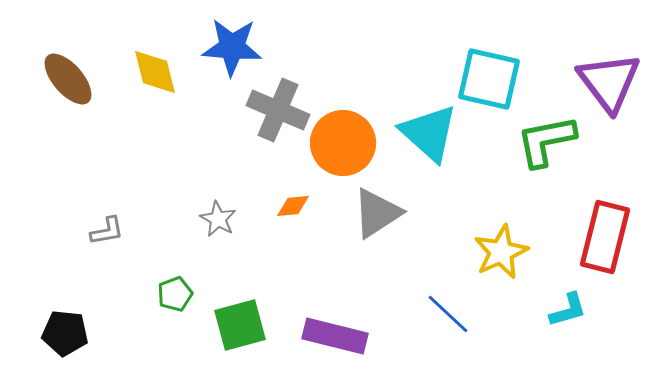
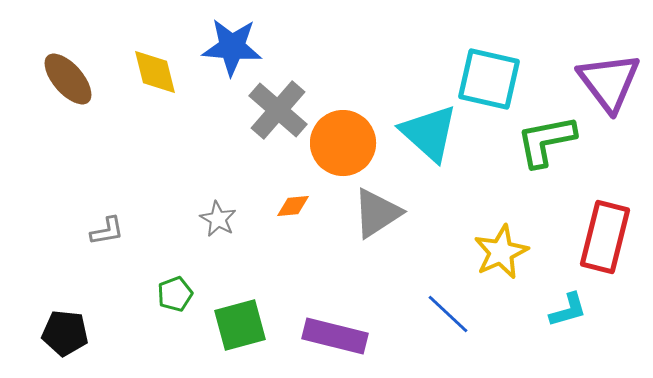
gray cross: rotated 18 degrees clockwise
